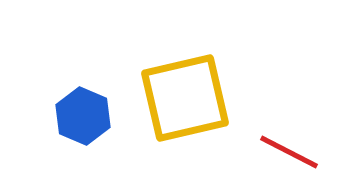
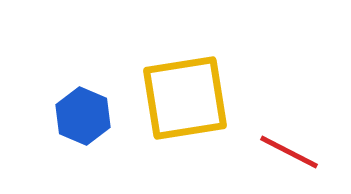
yellow square: rotated 4 degrees clockwise
